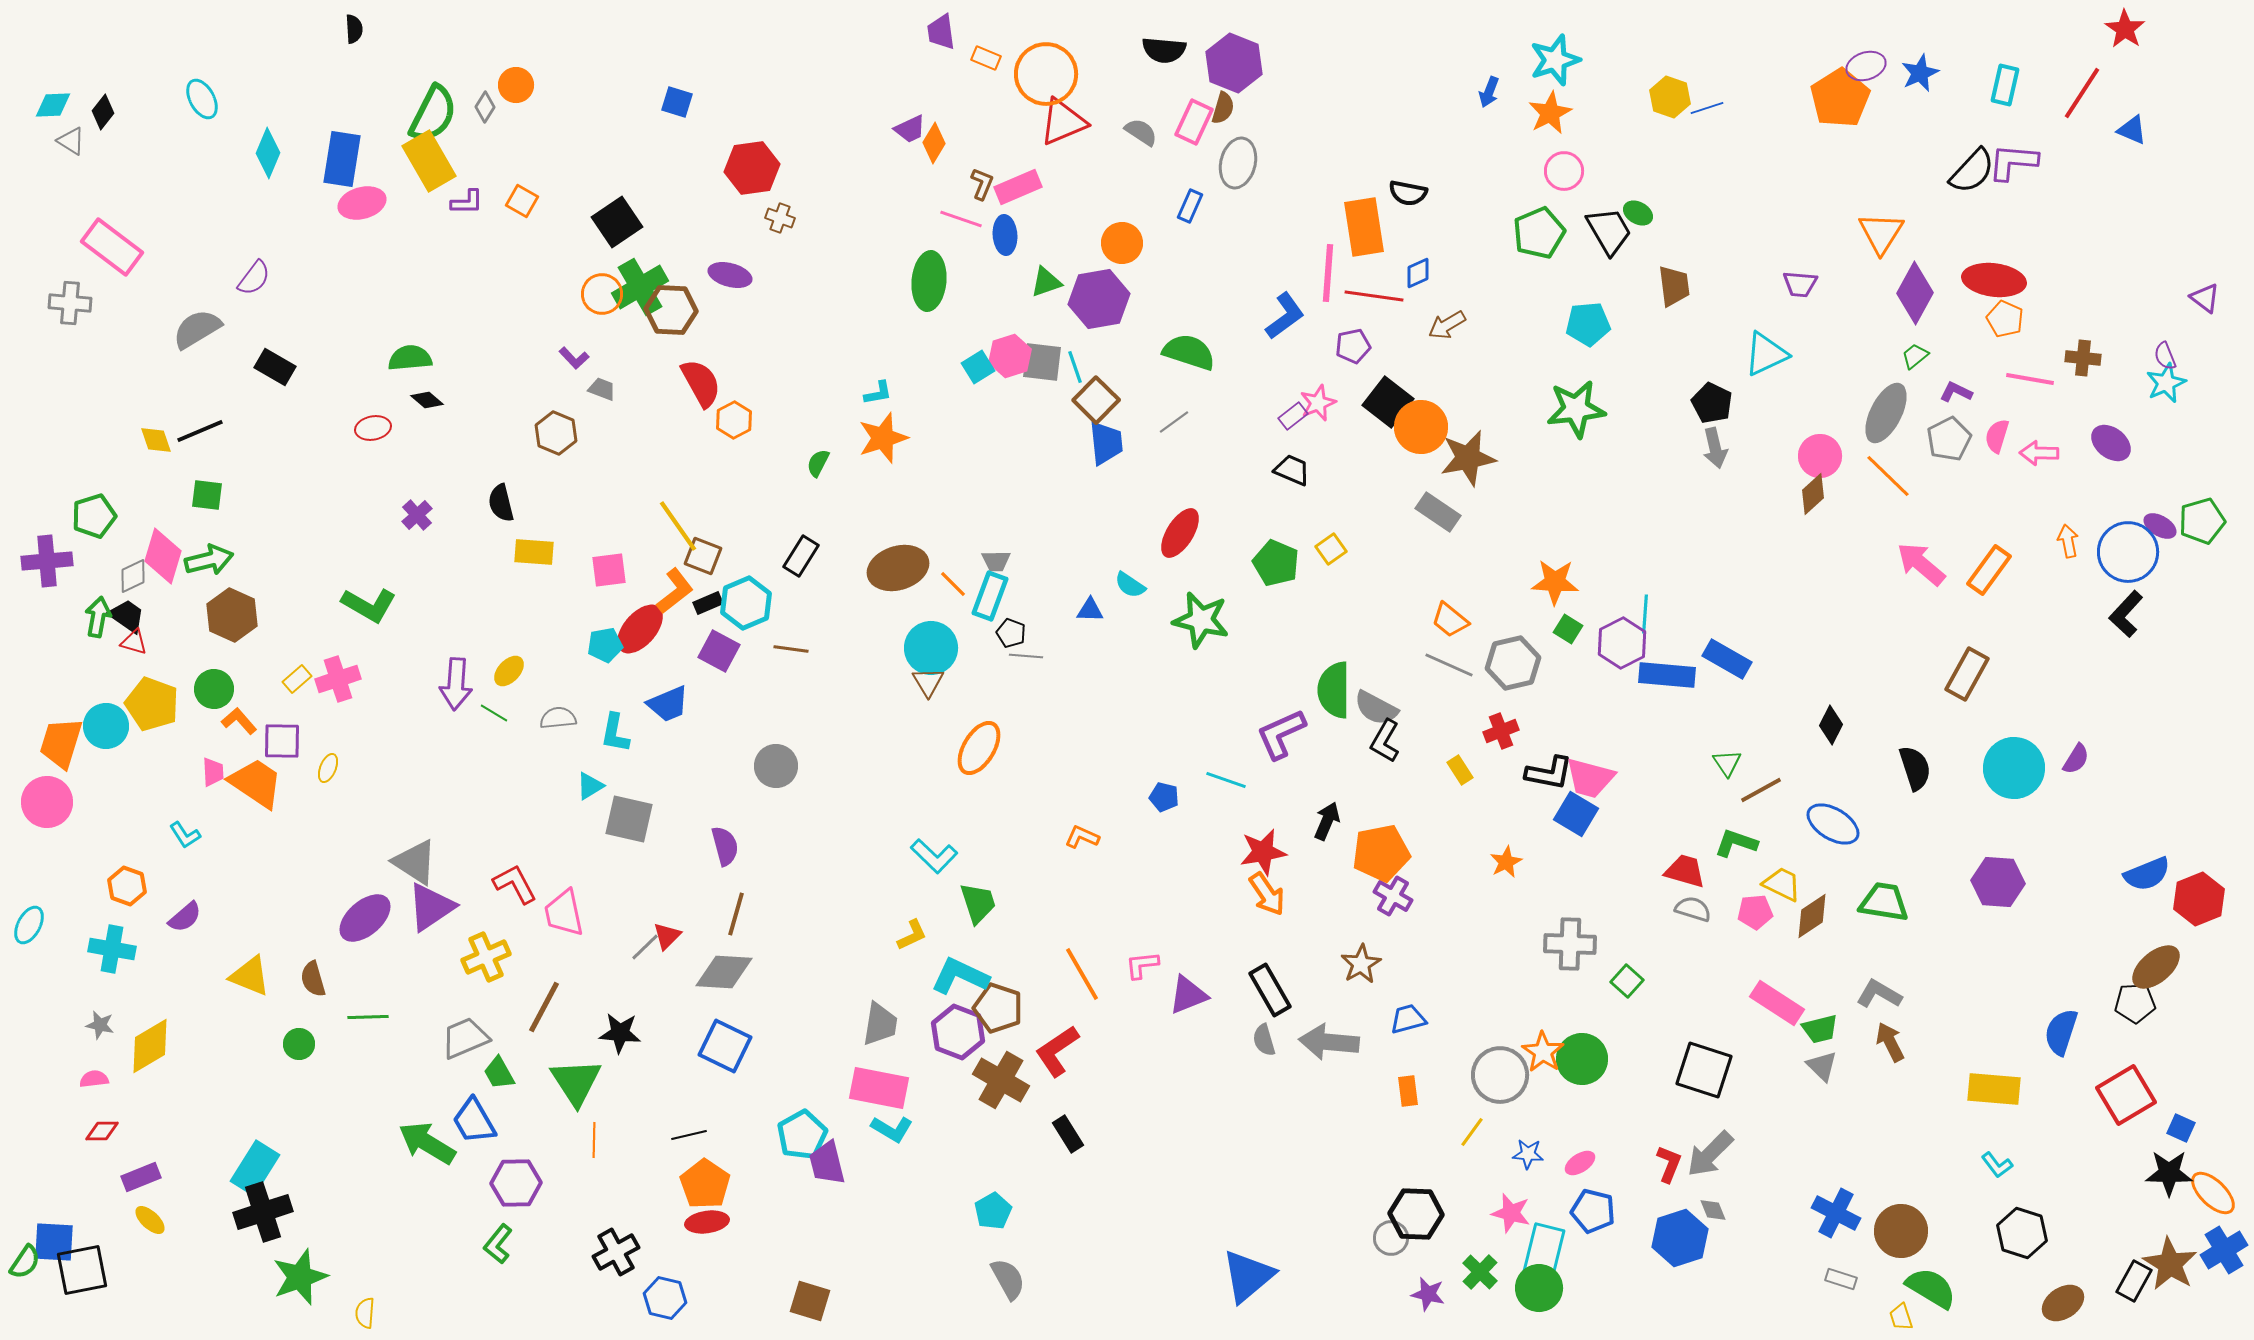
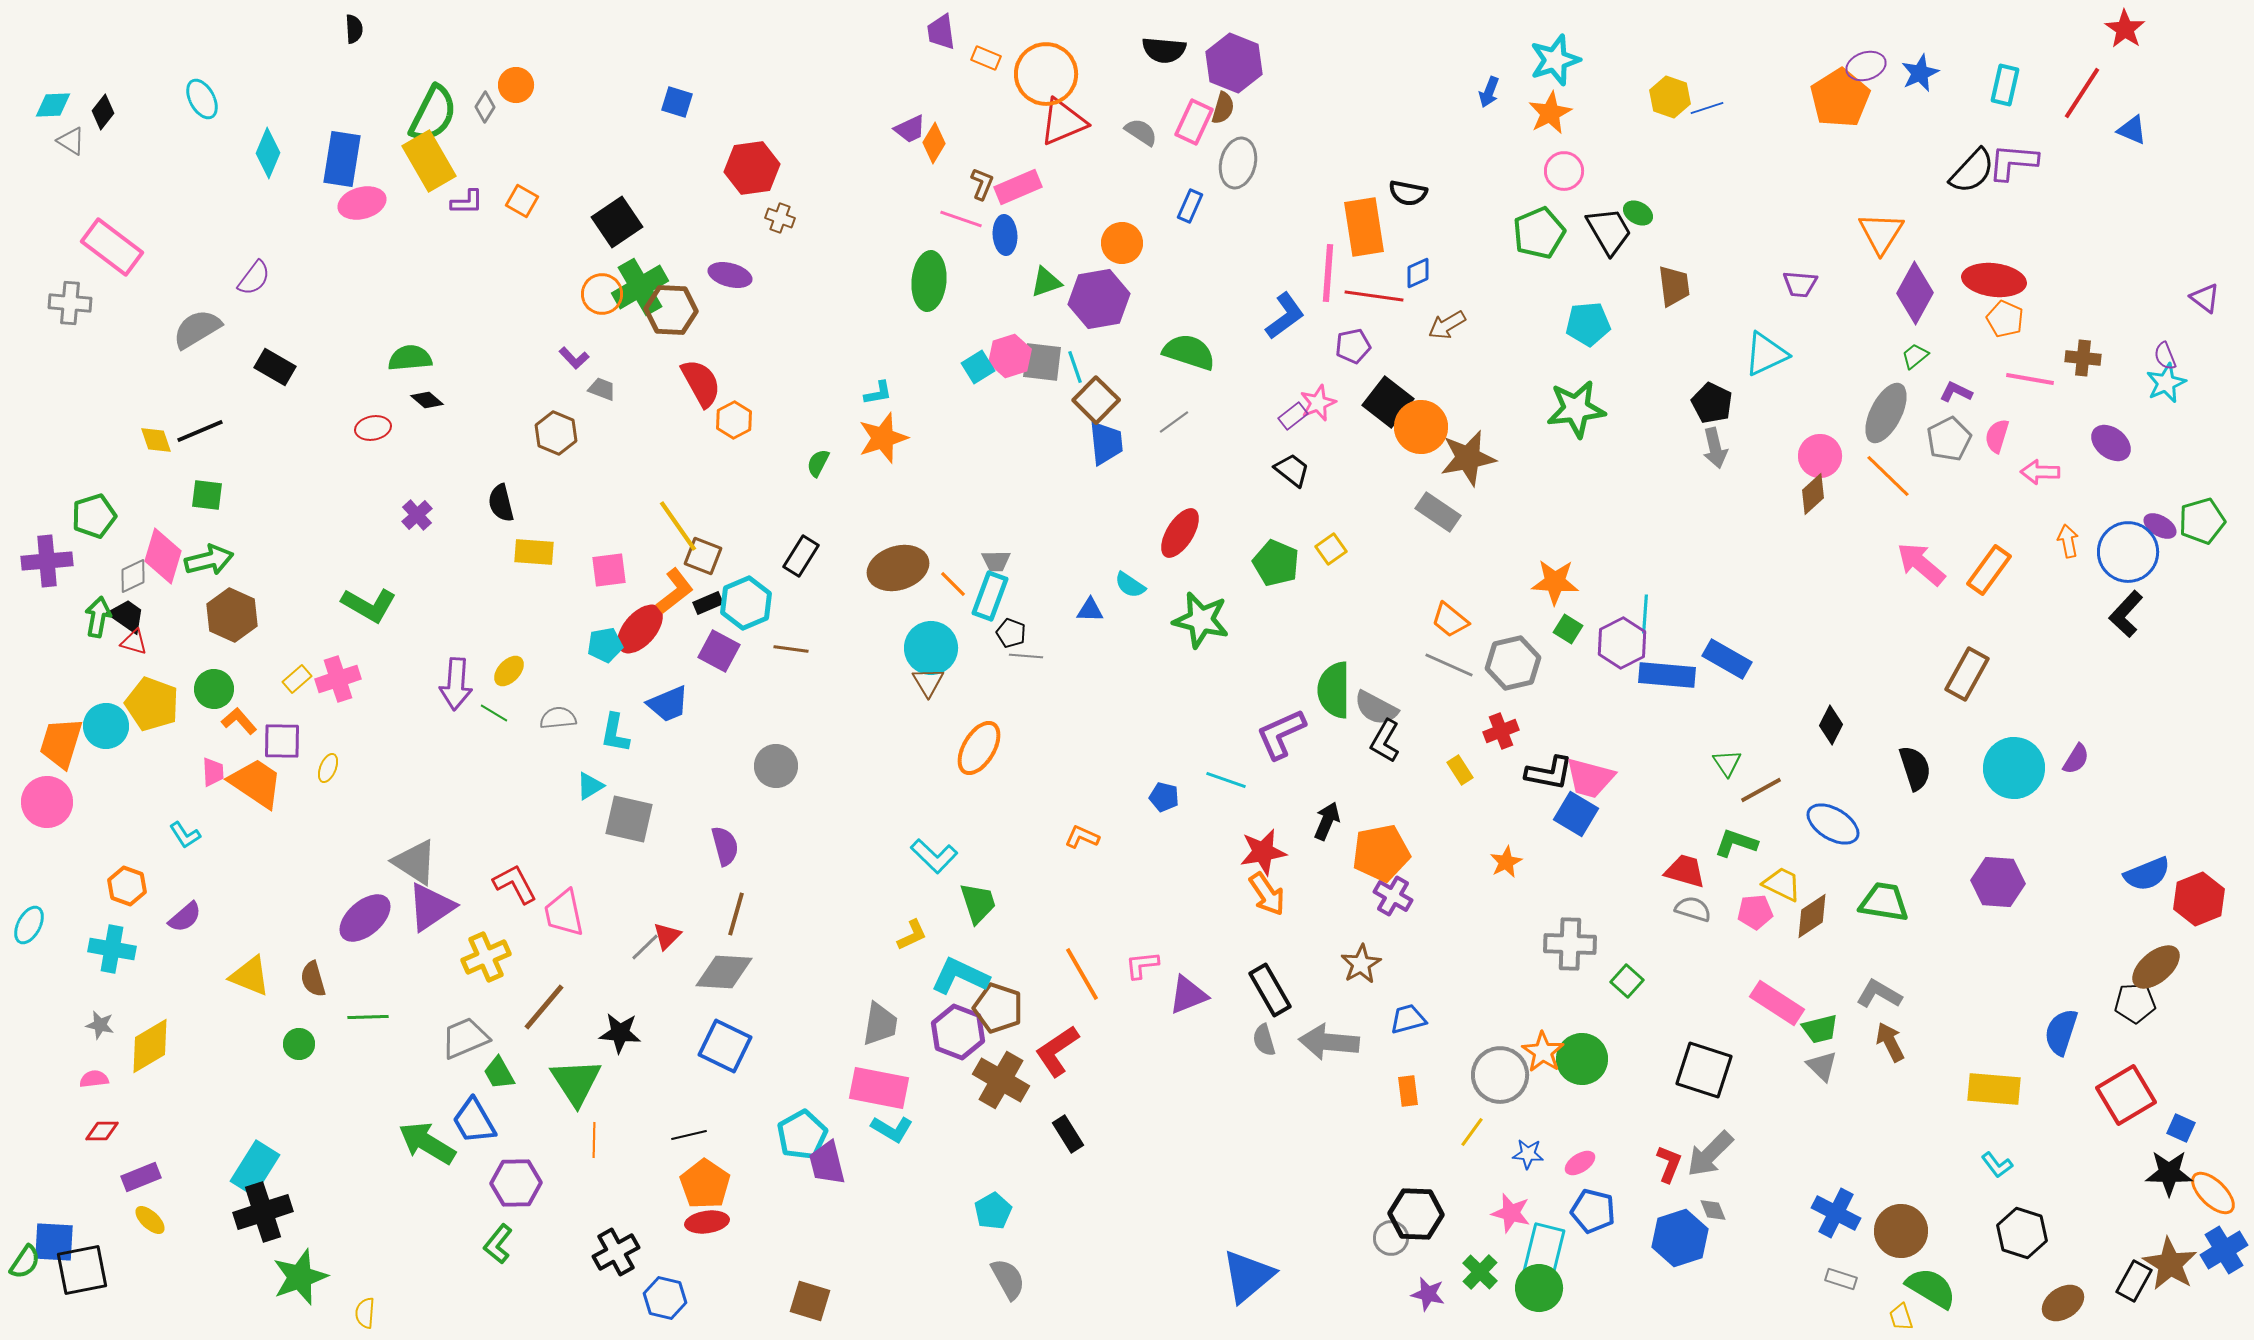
pink arrow at (2039, 453): moved 1 px right, 19 px down
black trapezoid at (1292, 470): rotated 15 degrees clockwise
brown line at (544, 1007): rotated 12 degrees clockwise
